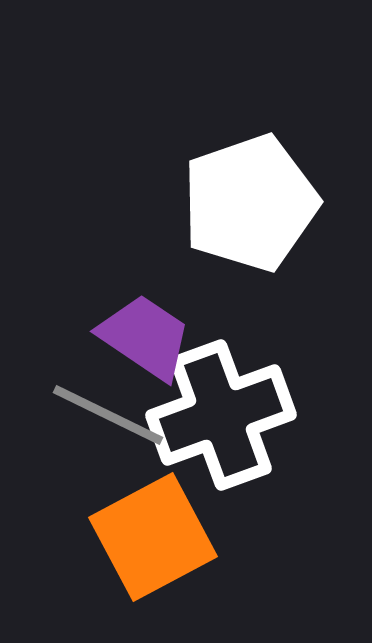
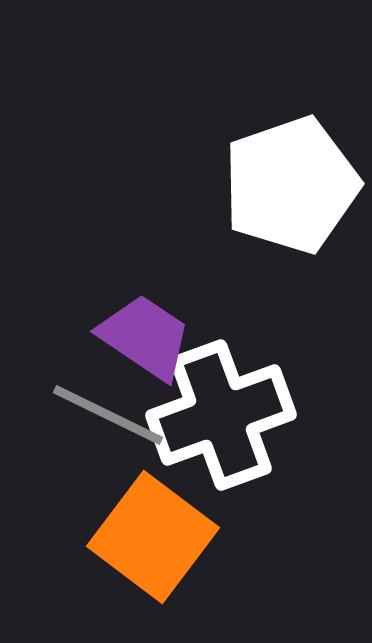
white pentagon: moved 41 px right, 18 px up
orange square: rotated 25 degrees counterclockwise
